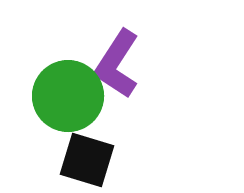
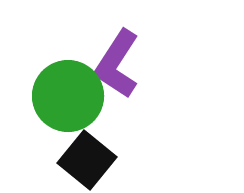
black square: rotated 22 degrees clockwise
